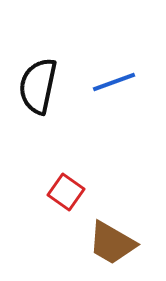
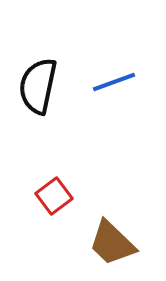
red square: moved 12 px left, 4 px down; rotated 18 degrees clockwise
brown trapezoid: rotated 14 degrees clockwise
